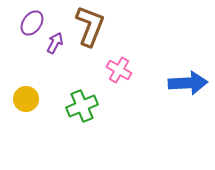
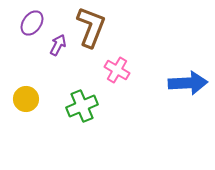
brown L-shape: moved 1 px right, 1 px down
purple arrow: moved 3 px right, 2 px down
pink cross: moved 2 px left
